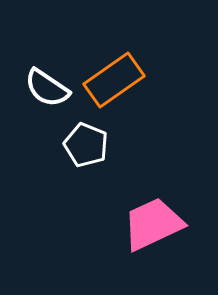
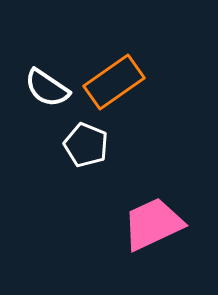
orange rectangle: moved 2 px down
